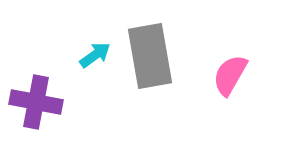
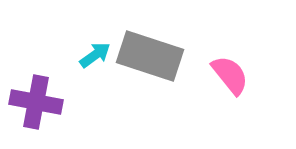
gray rectangle: rotated 62 degrees counterclockwise
pink semicircle: rotated 111 degrees clockwise
